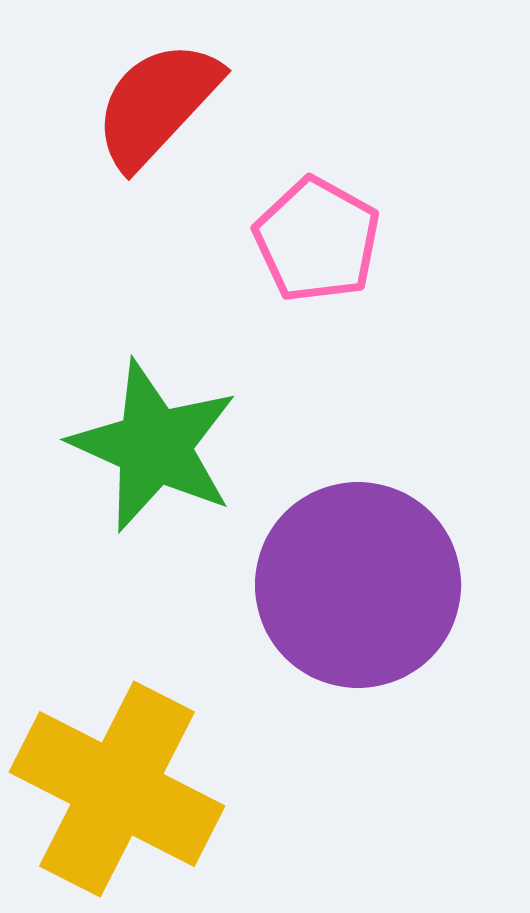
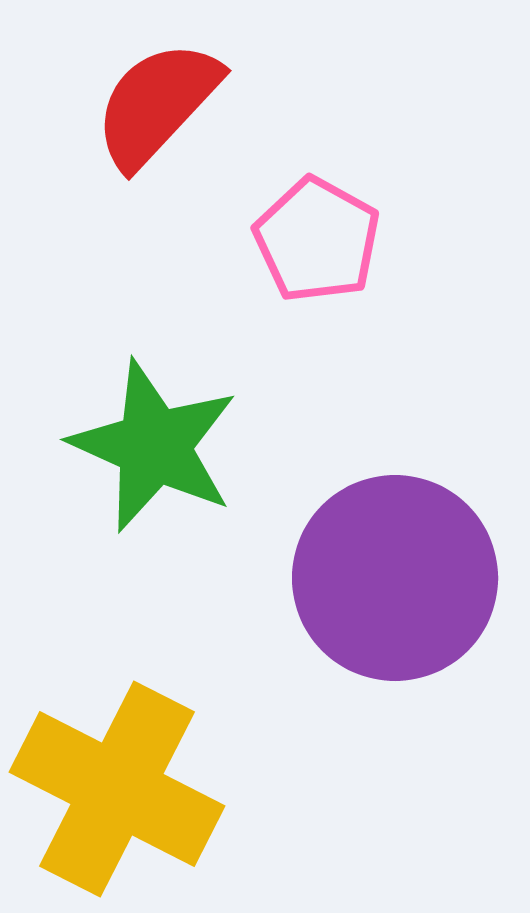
purple circle: moved 37 px right, 7 px up
